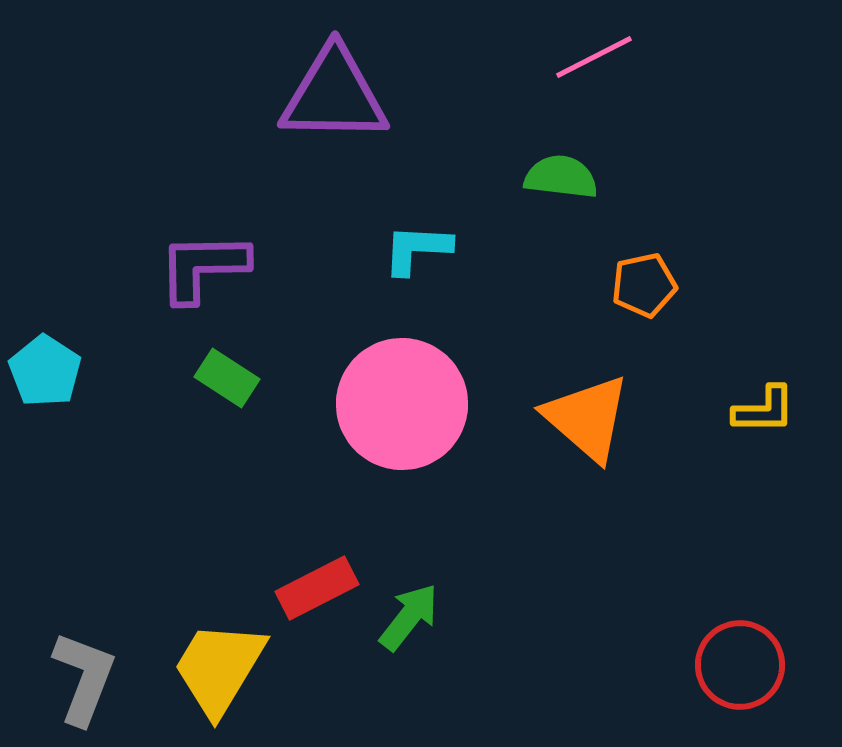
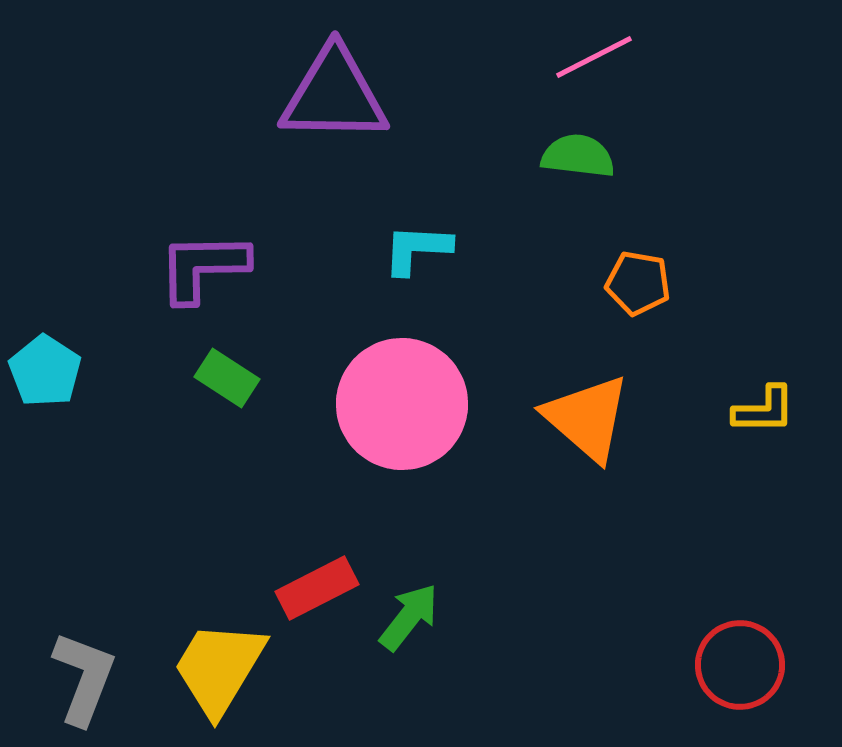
green semicircle: moved 17 px right, 21 px up
orange pentagon: moved 6 px left, 2 px up; rotated 22 degrees clockwise
